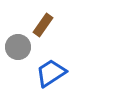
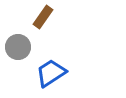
brown rectangle: moved 8 px up
